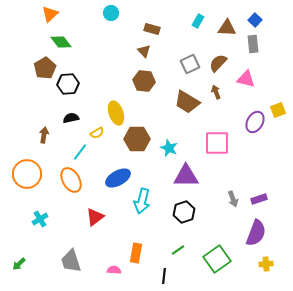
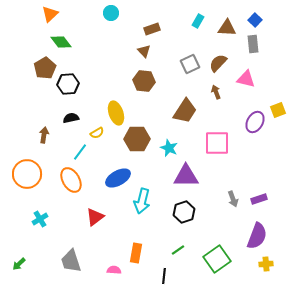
brown rectangle at (152, 29): rotated 35 degrees counterclockwise
brown trapezoid at (187, 102): moved 2 px left, 9 px down; rotated 88 degrees counterclockwise
purple semicircle at (256, 233): moved 1 px right, 3 px down
